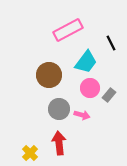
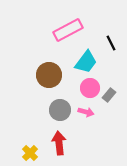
gray circle: moved 1 px right, 1 px down
pink arrow: moved 4 px right, 3 px up
